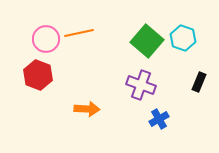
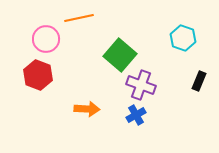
orange line: moved 15 px up
green square: moved 27 px left, 14 px down
black rectangle: moved 1 px up
blue cross: moved 23 px left, 4 px up
